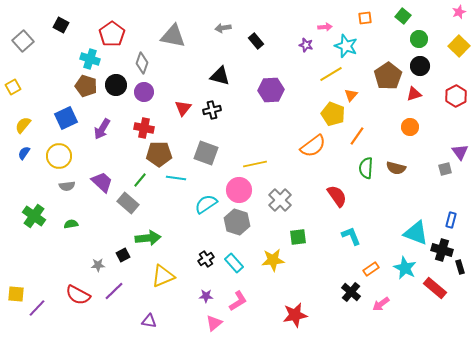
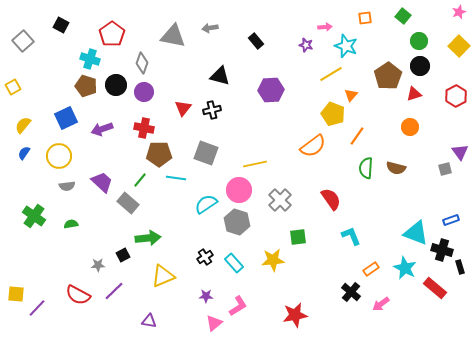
gray arrow at (223, 28): moved 13 px left
green circle at (419, 39): moved 2 px down
purple arrow at (102, 129): rotated 40 degrees clockwise
red semicircle at (337, 196): moved 6 px left, 3 px down
blue rectangle at (451, 220): rotated 56 degrees clockwise
black cross at (206, 259): moved 1 px left, 2 px up
pink L-shape at (238, 301): moved 5 px down
